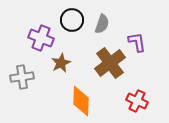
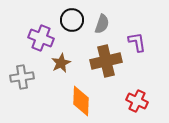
brown cross: moved 4 px left, 2 px up; rotated 24 degrees clockwise
